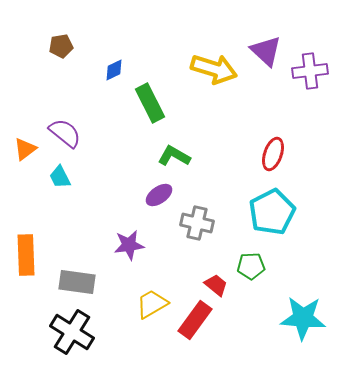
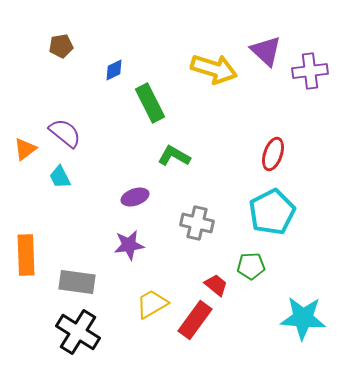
purple ellipse: moved 24 px left, 2 px down; rotated 16 degrees clockwise
black cross: moved 6 px right
